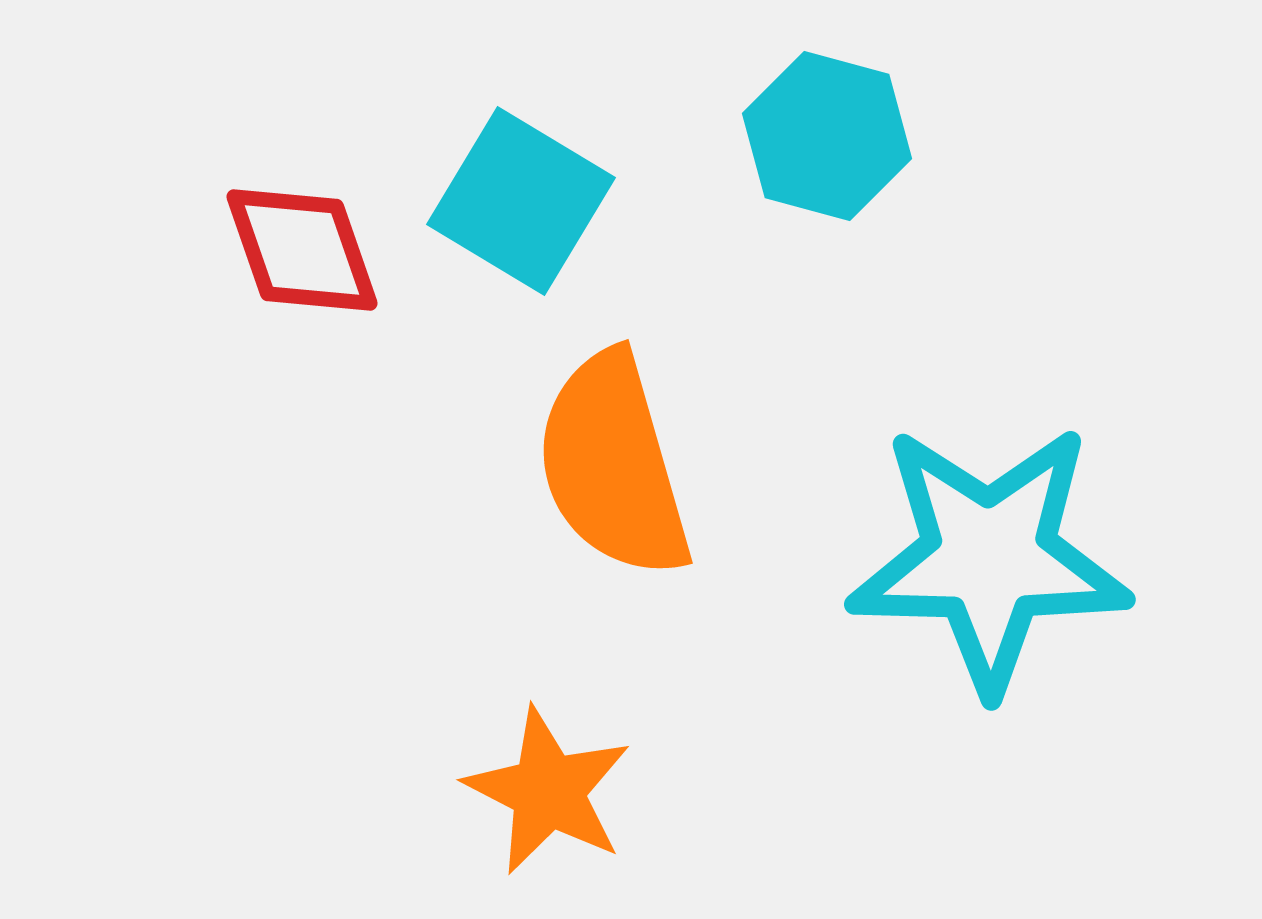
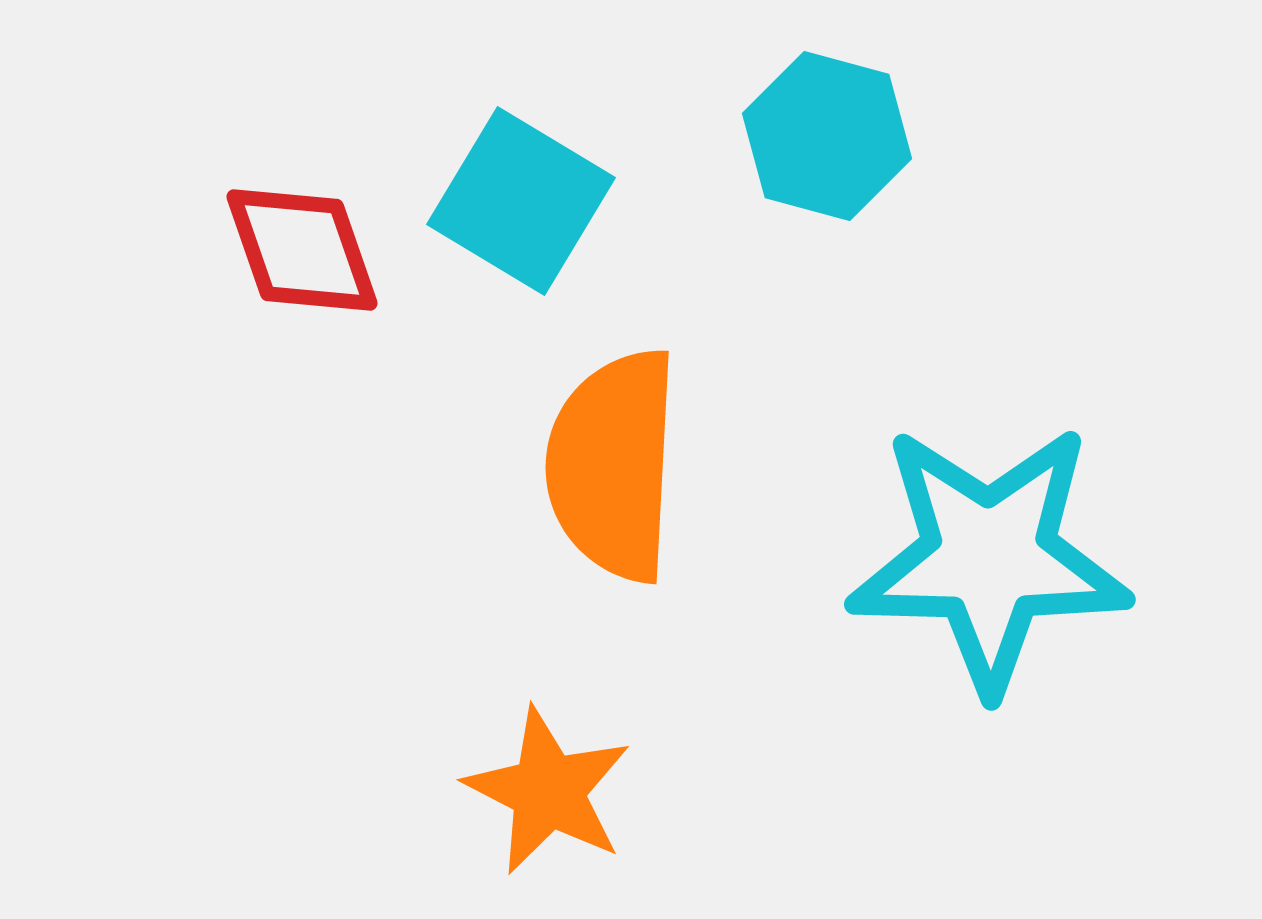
orange semicircle: rotated 19 degrees clockwise
